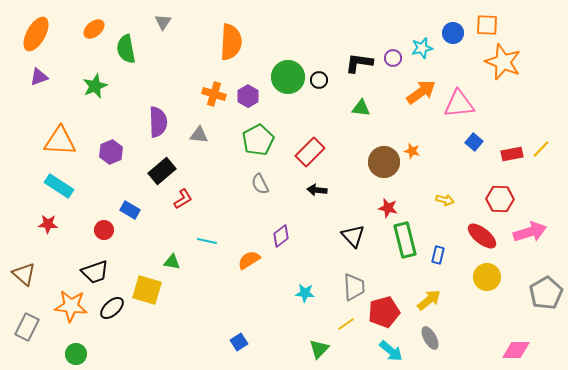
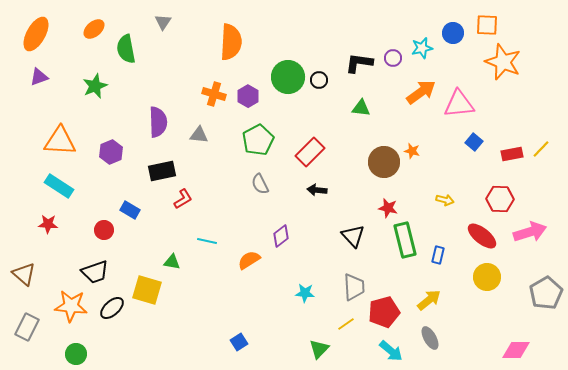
black rectangle at (162, 171): rotated 28 degrees clockwise
